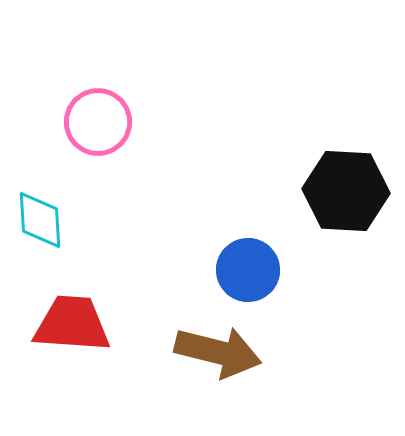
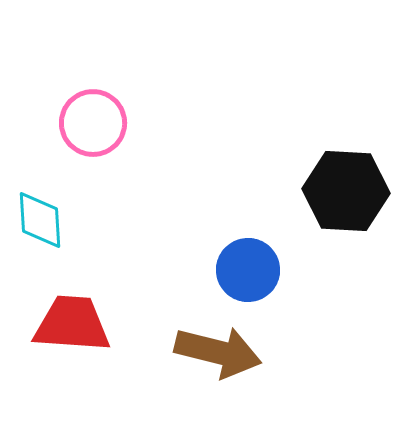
pink circle: moved 5 px left, 1 px down
